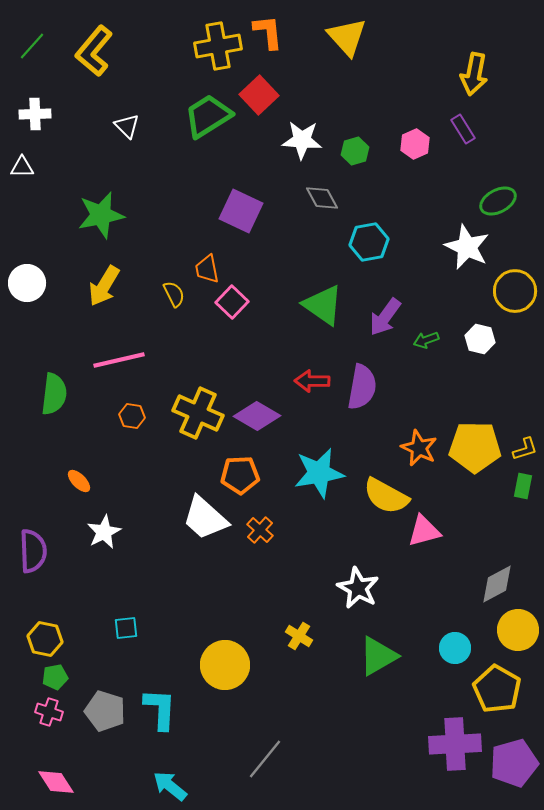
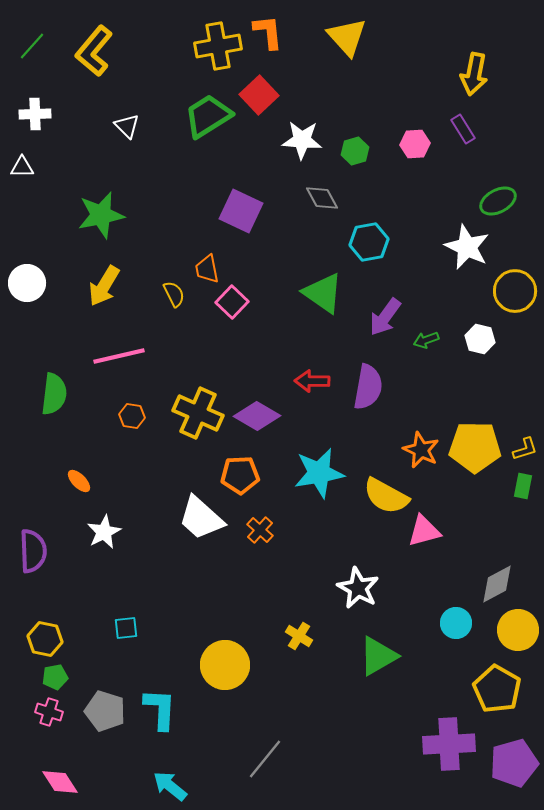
pink hexagon at (415, 144): rotated 20 degrees clockwise
green triangle at (323, 305): moved 12 px up
pink line at (119, 360): moved 4 px up
purple semicircle at (362, 387): moved 6 px right
orange star at (419, 448): moved 2 px right, 2 px down
white trapezoid at (205, 518): moved 4 px left
cyan circle at (455, 648): moved 1 px right, 25 px up
purple cross at (455, 744): moved 6 px left
pink diamond at (56, 782): moved 4 px right
